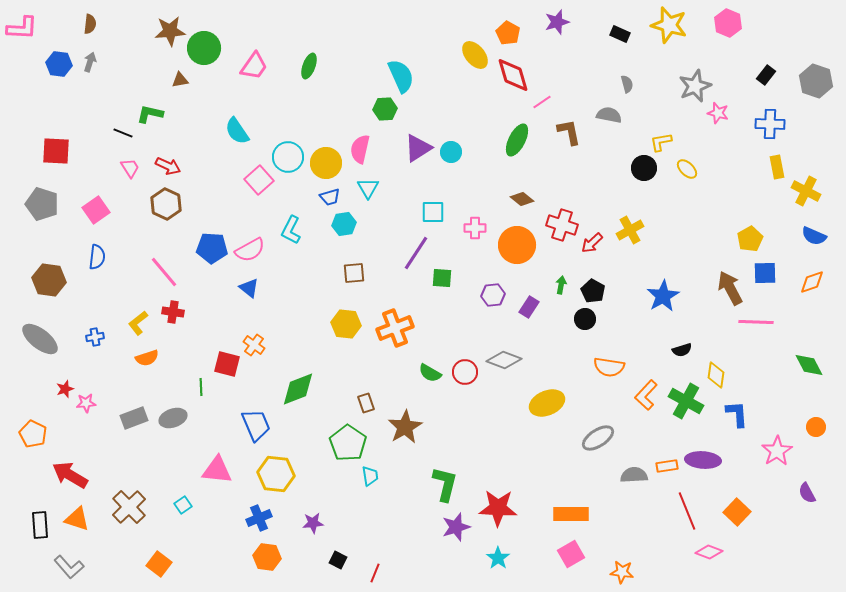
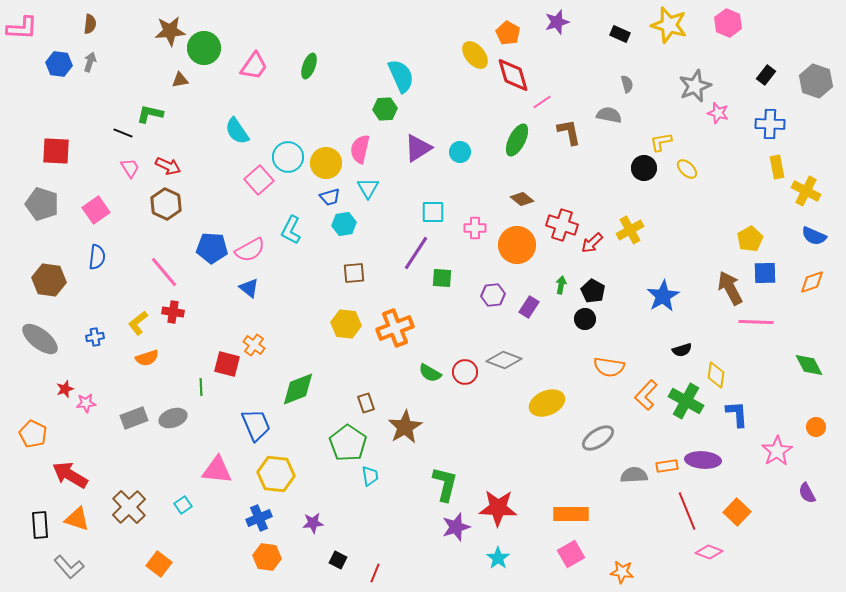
cyan circle at (451, 152): moved 9 px right
